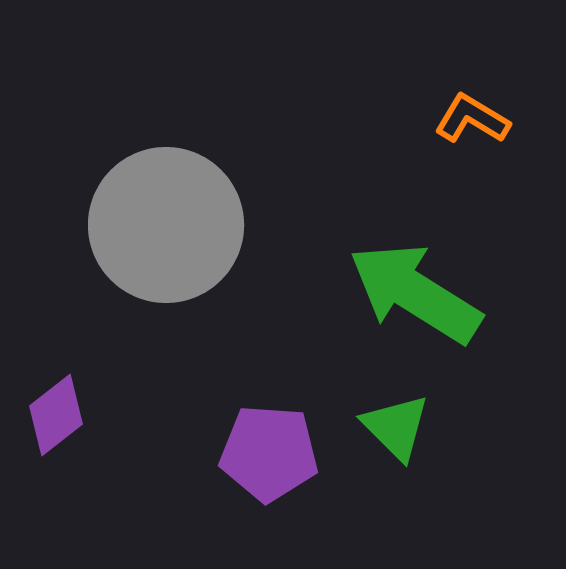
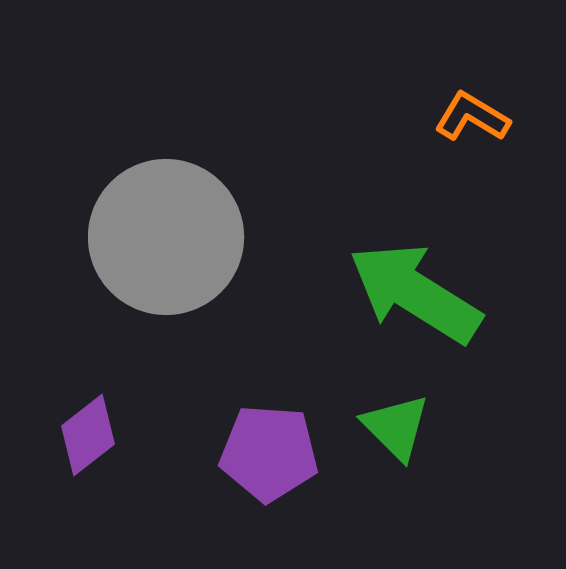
orange L-shape: moved 2 px up
gray circle: moved 12 px down
purple diamond: moved 32 px right, 20 px down
